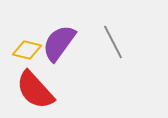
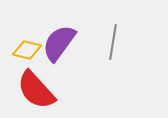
gray line: rotated 36 degrees clockwise
red semicircle: moved 1 px right
